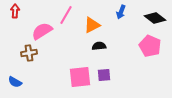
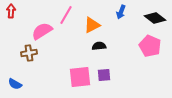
red arrow: moved 4 px left
blue semicircle: moved 2 px down
